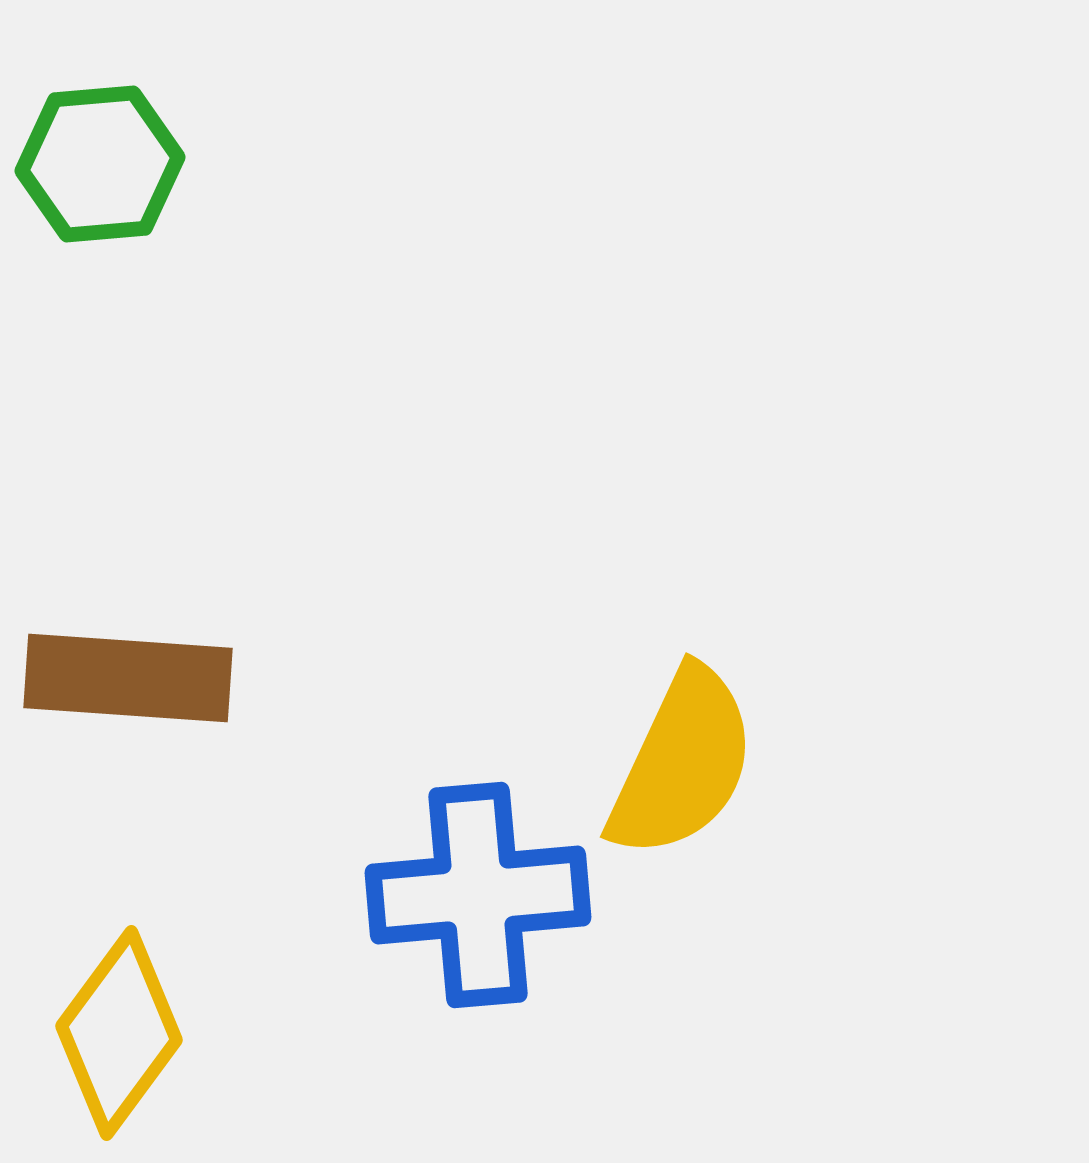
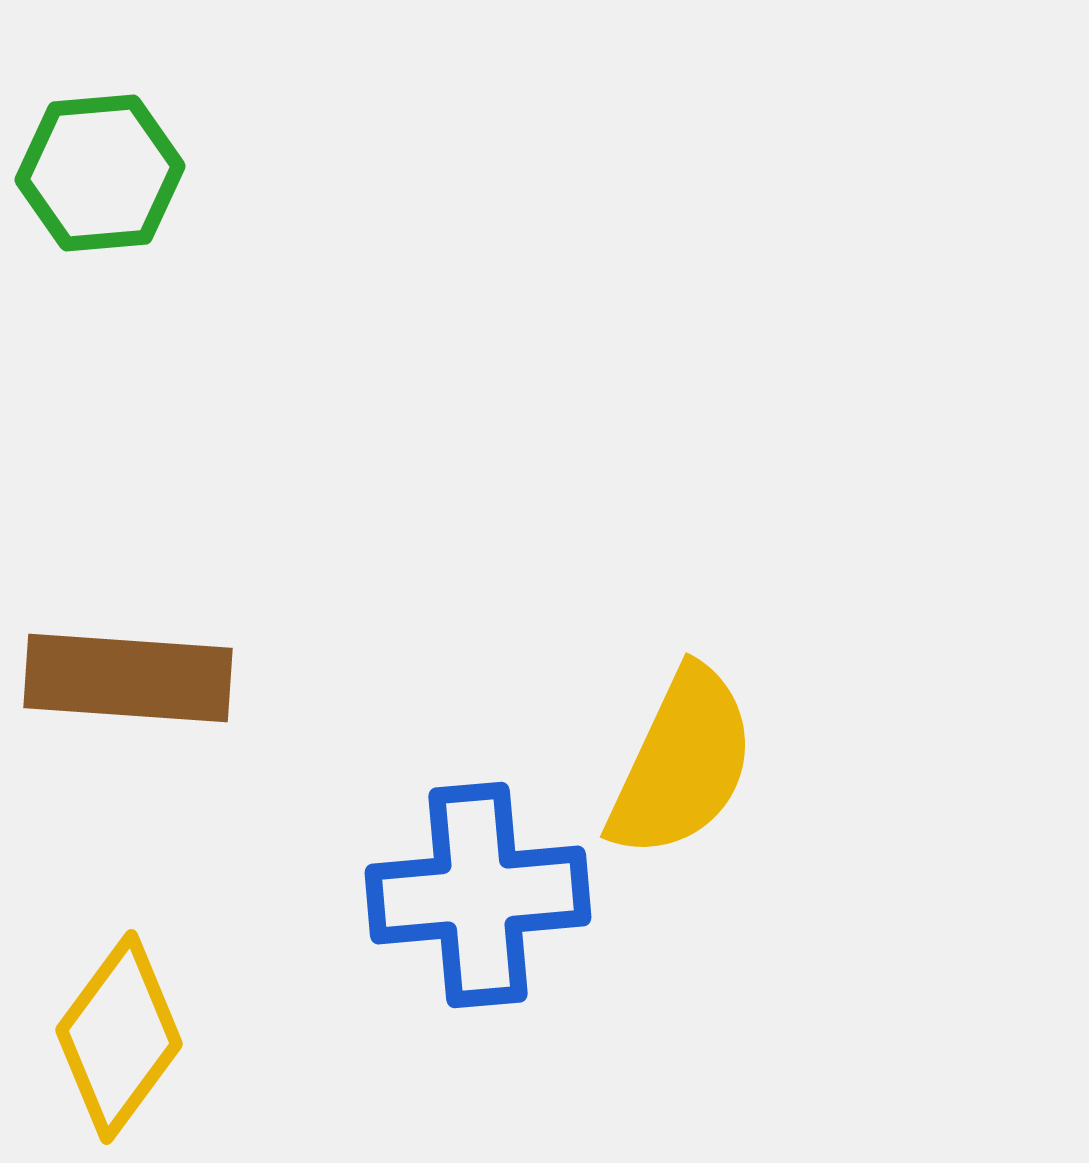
green hexagon: moved 9 px down
yellow diamond: moved 4 px down
